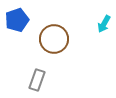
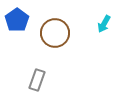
blue pentagon: rotated 15 degrees counterclockwise
brown circle: moved 1 px right, 6 px up
